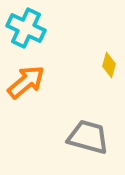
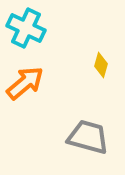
yellow diamond: moved 8 px left
orange arrow: moved 1 px left, 1 px down
